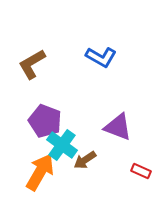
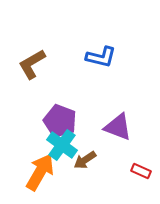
blue L-shape: rotated 16 degrees counterclockwise
purple pentagon: moved 15 px right
